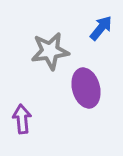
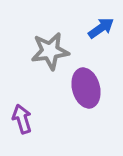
blue arrow: rotated 16 degrees clockwise
purple arrow: rotated 12 degrees counterclockwise
